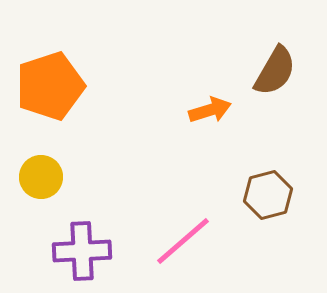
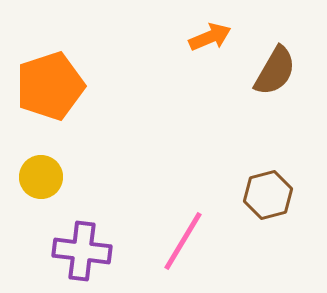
orange arrow: moved 73 px up; rotated 6 degrees counterclockwise
pink line: rotated 18 degrees counterclockwise
purple cross: rotated 10 degrees clockwise
